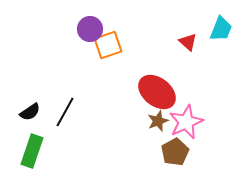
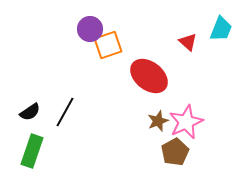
red ellipse: moved 8 px left, 16 px up
